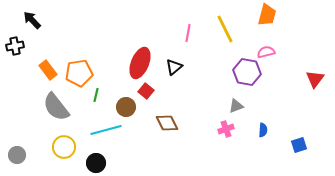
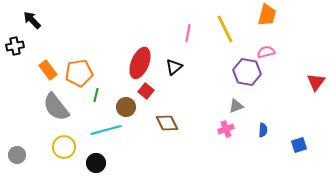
red triangle: moved 1 px right, 3 px down
